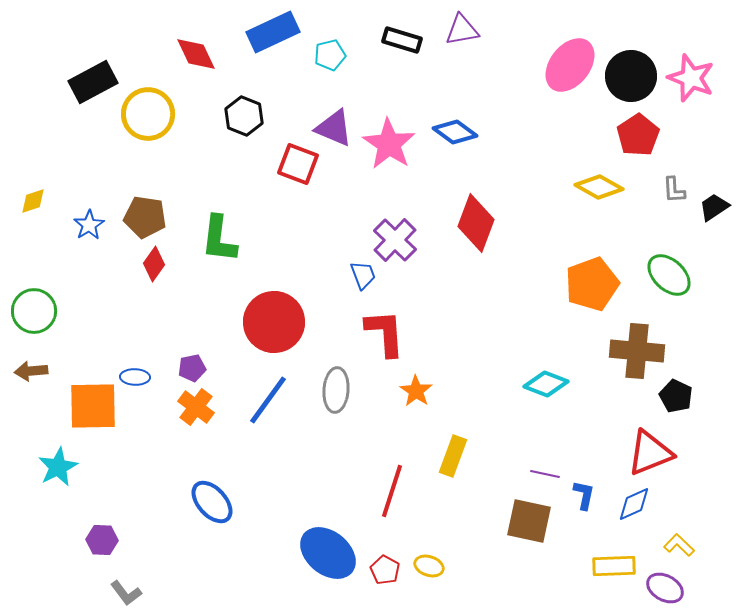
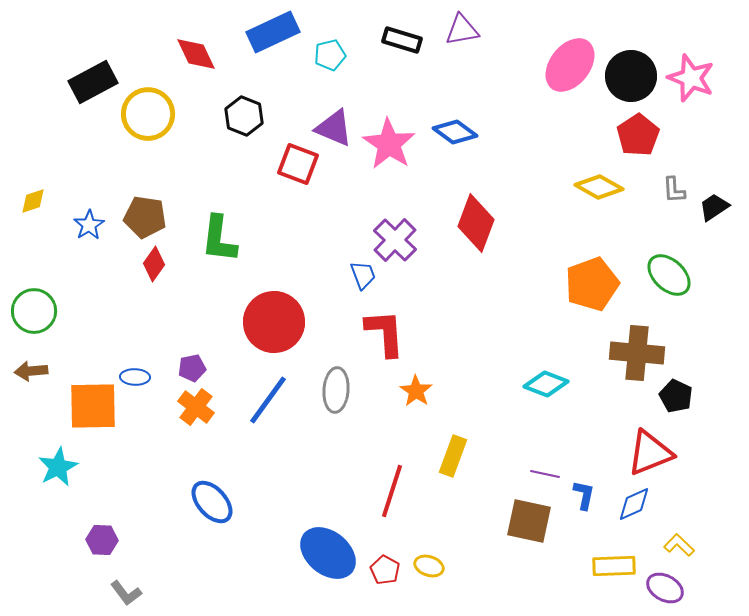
brown cross at (637, 351): moved 2 px down
